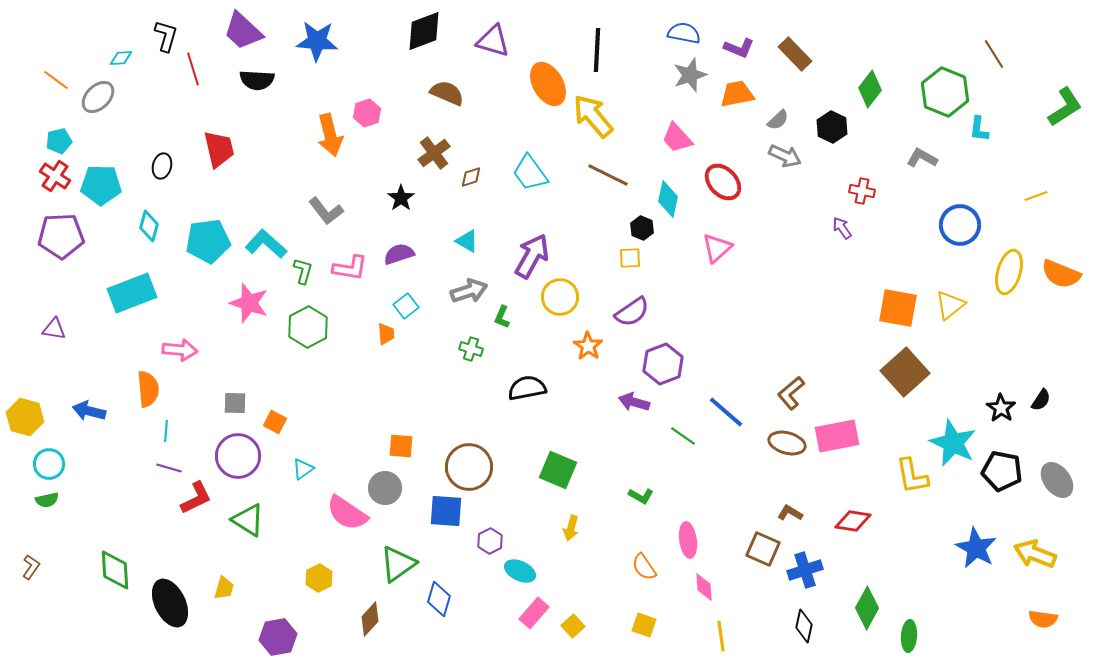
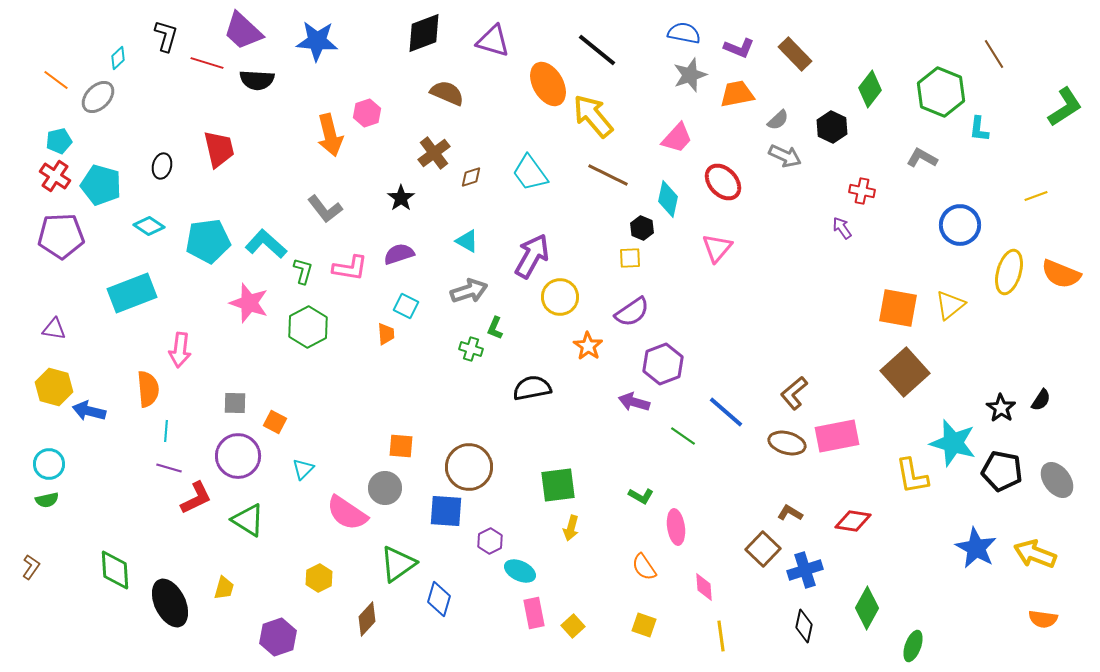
black diamond at (424, 31): moved 2 px down
black line at (597, 50): rotated 54 degrees counterclockwise
cyan diamond at (121, 58): moved 3 px left; rotated 40 degrees counterclockwise
red line at (193, 69): moved 14 px right, 6 px up; rotated 56 degrees counterclockwise
green hexagon at (945, 92): moved 4 px left
pink trapezoid at (677, 138): rotated 96 degrees counterclockwise
cyan pentagon at (101, 185): rotated 15 degrees clockwise
gray L-shape at (326, 211): moved 1 px left, 2 px up
cyan diamond at (149, 226): rotated 72 degrees counterclockwise
pink triangle at (717, 248): rotated 8 degrees counterclockwise
cyan square at (406, 306): rotated 25 degrees counterclockwise
green L-shape at (502, 317): moved 7 px left, 11 px down
pink arrow at (180, 350): rotated 92 degrees clockwise
black semicircle at (527, 388): moved 5 px right
brown L-shape at (791, 393): moved 3 px right
yellow hexagon at (25, 417): moved 29 px right, 30 px up
cyan star at (953, 443): rotated 9 degrees counterclockwise
cyan triangle at (303, 469): rotated 10 degrees counterclockwise
green square at (558, 470): moved 15 px down; rotated 30 degrees counterclockwise
pink ellipse at (688, 540): moved 12 px left, 13 px up
brown square at (763, 549): rotated 20 degrees clockwise
pink rectangle at (534, 613): rotated 52 degrees counterclockwise
brown diamond at (370, 619): moved 3 px left
green ellipse at (909, 636): moved 4 px right, 10 px down; rotated 16 degrees clockwise
purple hexagon at (278, 637): rotated 9 degrees counterclockwise
